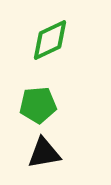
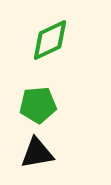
black triangle: moved 7 px left
